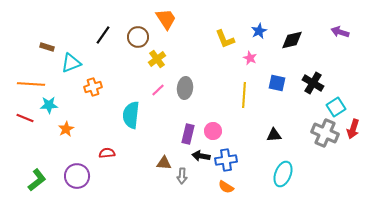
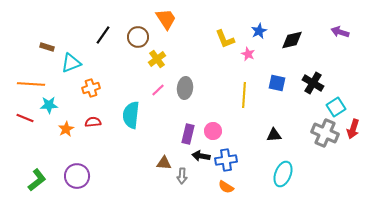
pink star: moved 2 px left, 4 px up
orange cross: moved 2 px left, 1 px down
red semicircle: moved 14 px left, 31 px up
